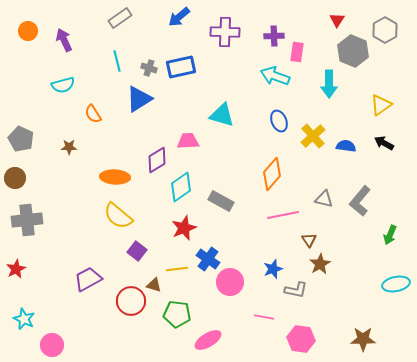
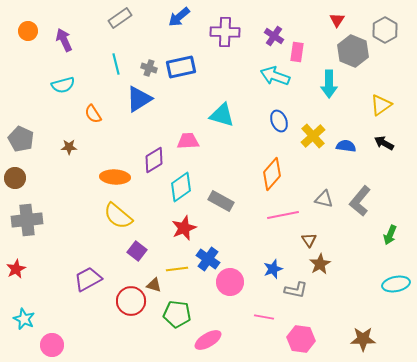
purple cross at (274, 36): rotated 36 degrees clockwise
cyan line at (117, 61): moved 1 px left, 3 px down
purple diamond at (157, 160): moved 3 px left
